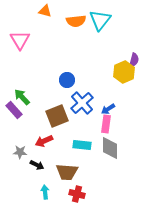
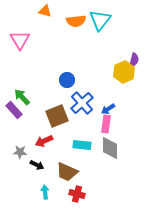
brown trapezoid: rotated 20 degrees clockwise
